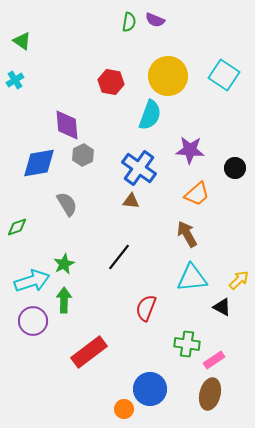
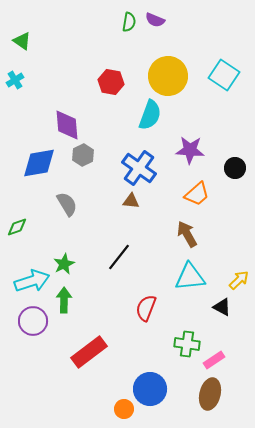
cyan triangle: moved 2 px left, 1 px up
